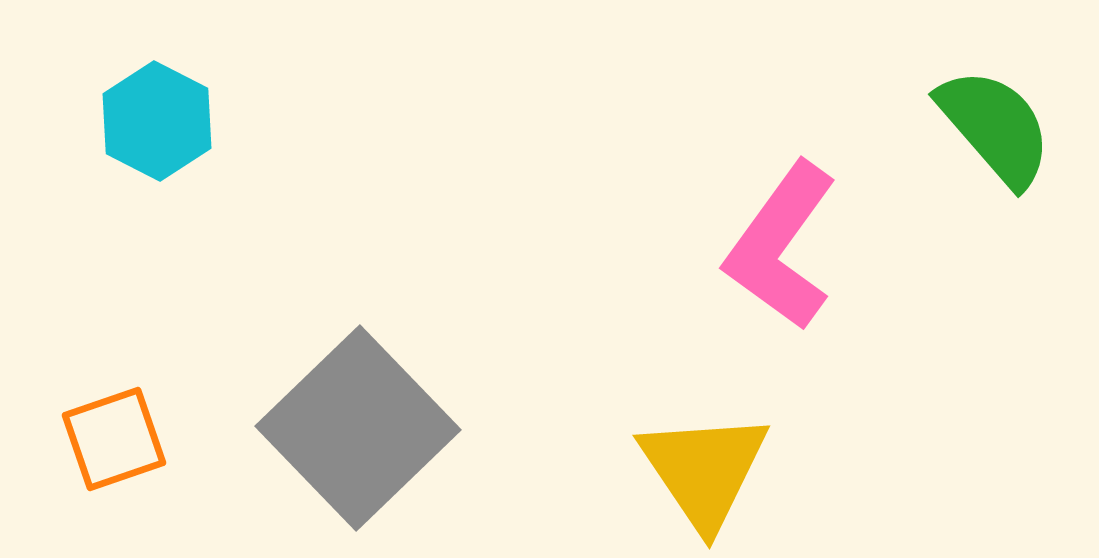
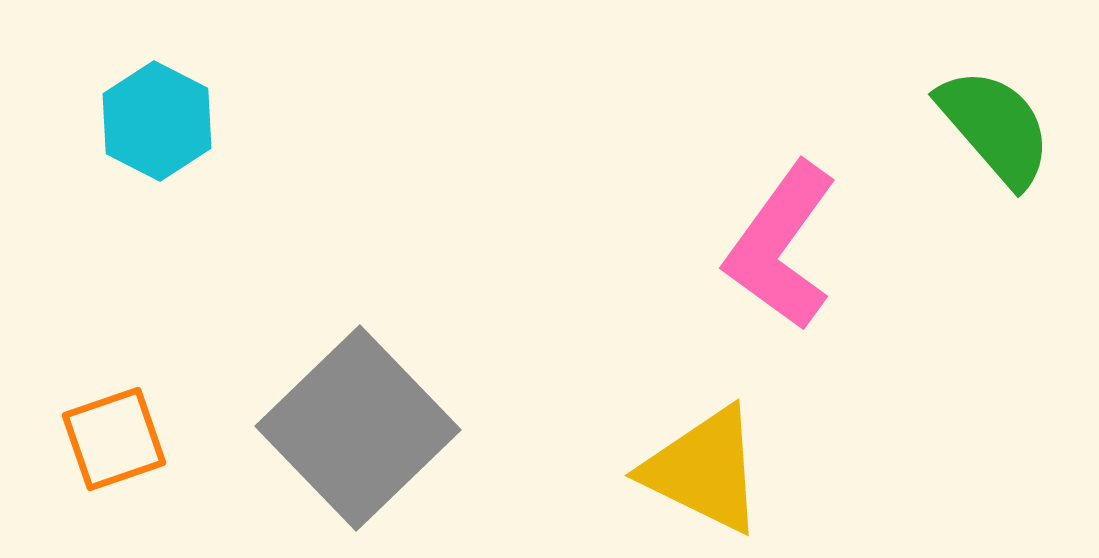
yellow triangle: rotated 30 degrees counterclockwise
